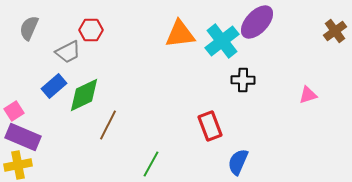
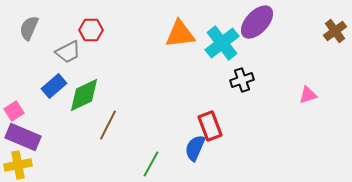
cyan cross: moved 2 px down
black cross: moved 1 px left; rotated 20 degrees counterclockwise
blue semicircle: moved 43 px left, 14 px up
